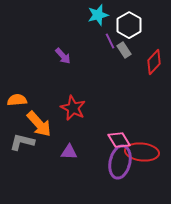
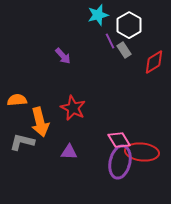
red diamond: rotated 15 degrees clockwise
orange arrow: moved 1 px right, 2 px up; rotated 28 degrees clockwise
